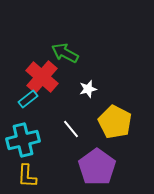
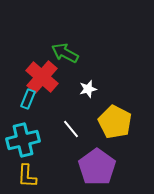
cyan rectangle: rotated 30 degrees counterclockwise
